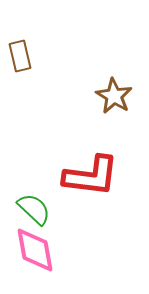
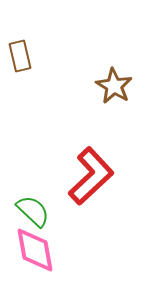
brown star: moved 10 px up
red L-shape: rotated 50 degrees counterclockwise
green semicircle: moved 1 px left, 2 px down
